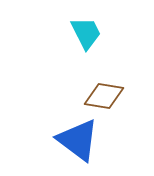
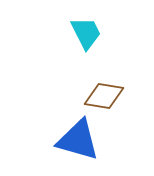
blue triangle: rotated 21 degrees counterclockwise
